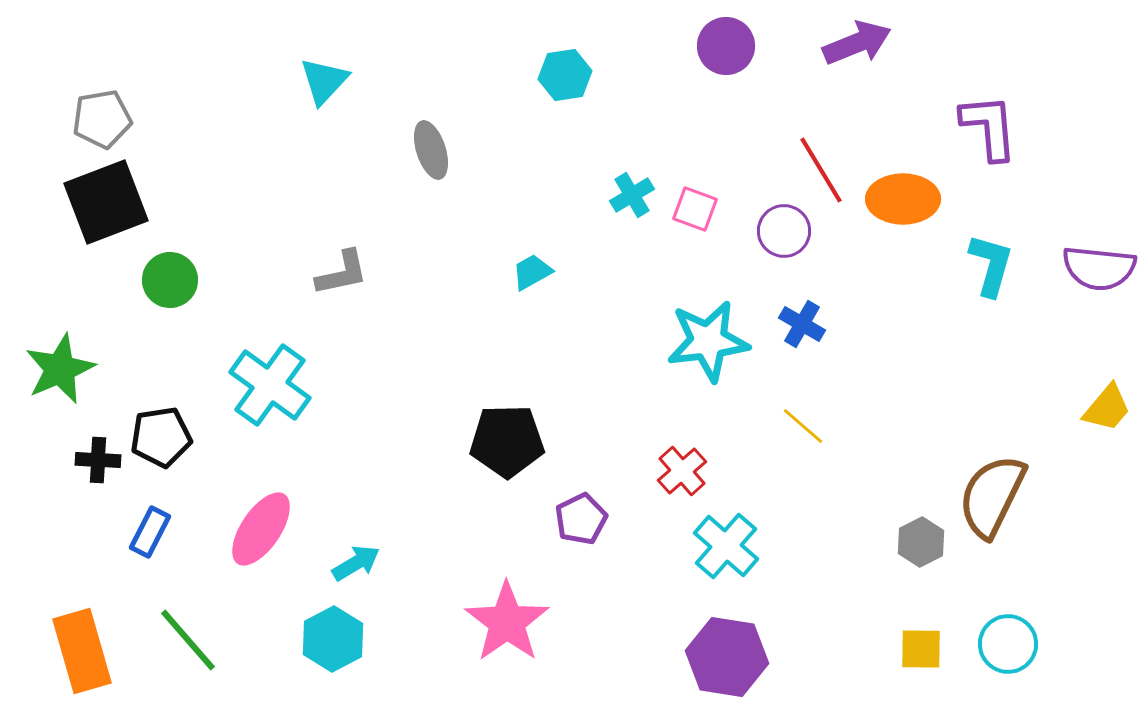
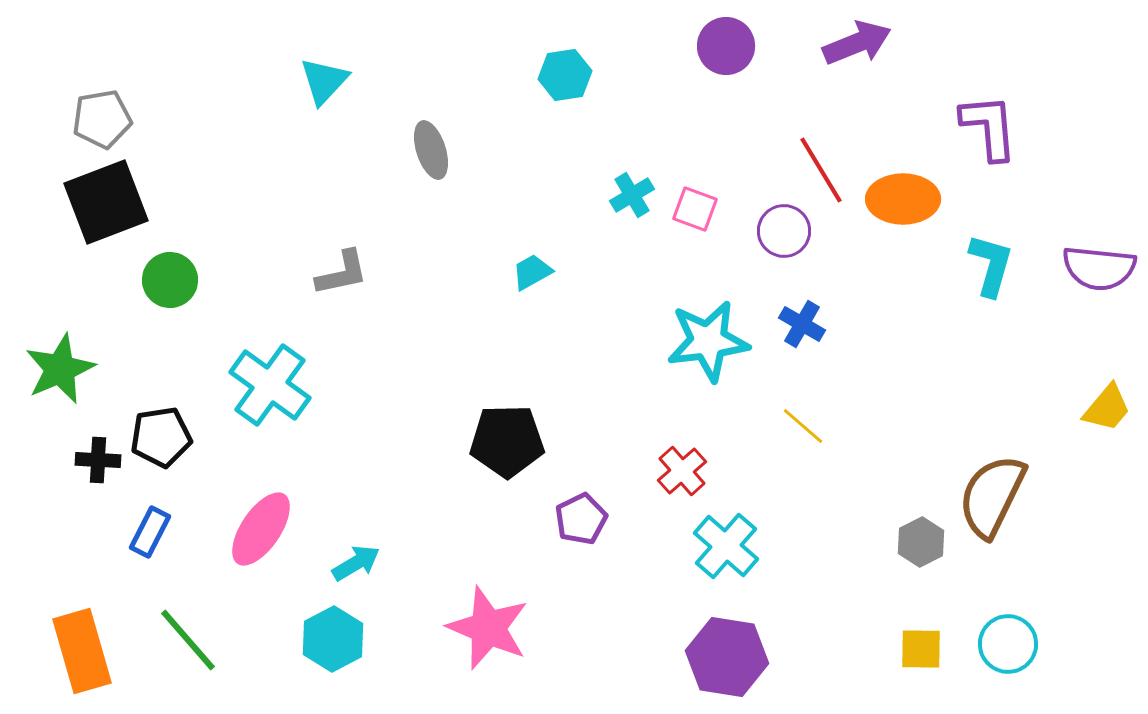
pink star at (507, 622): moved 19 px left, 6 px down; rotated 14 degrees counterclockwise
